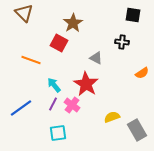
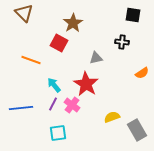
gray triangle: rotated 40 degrees counterclockwise
blue line: rotated 30 degrees clockwise
